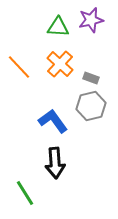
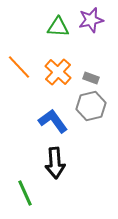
orange cross: moved 2 px left, 8 px down
green line: rotated 8 degrees clockwise
